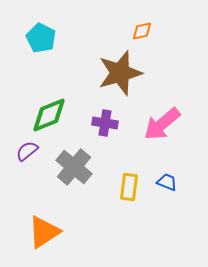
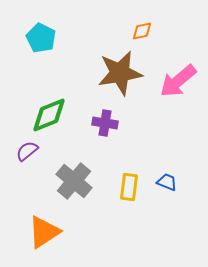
brown star: rotated 6 degrees clockwise
pink arrow: moved 16 px right, 43 px up
gray cross: moved 14 px down
